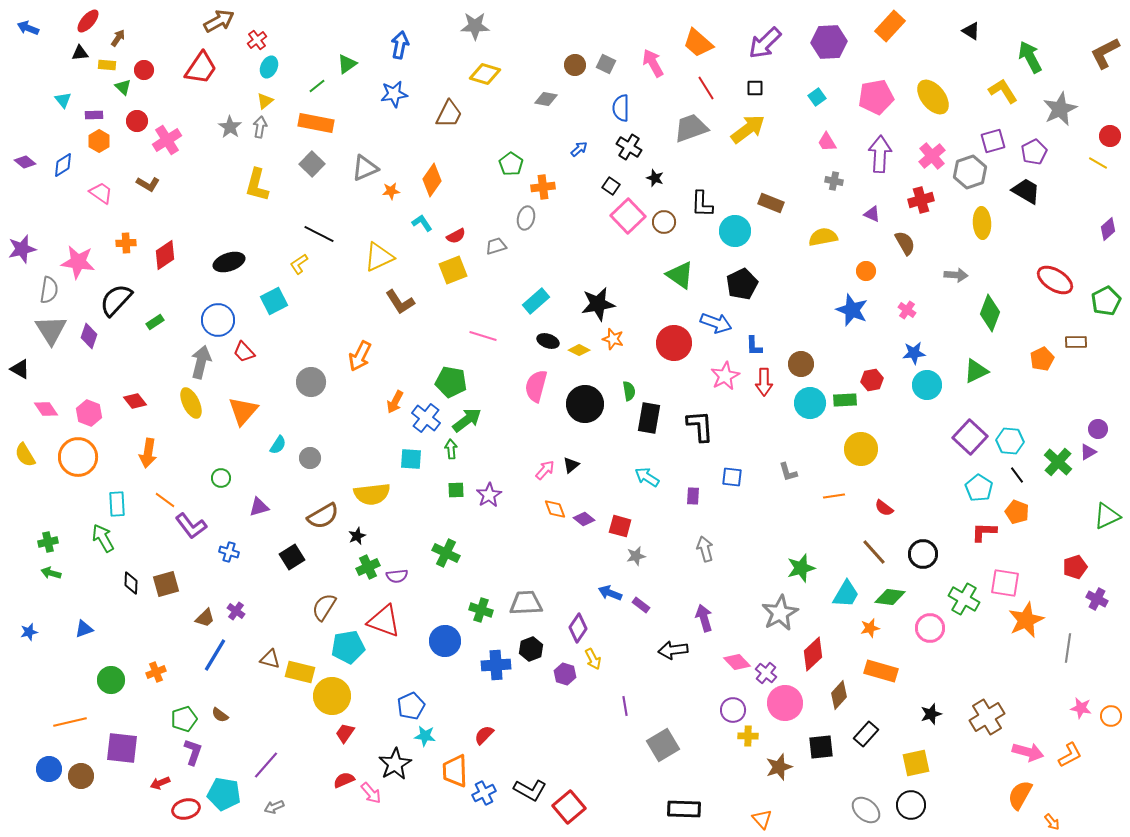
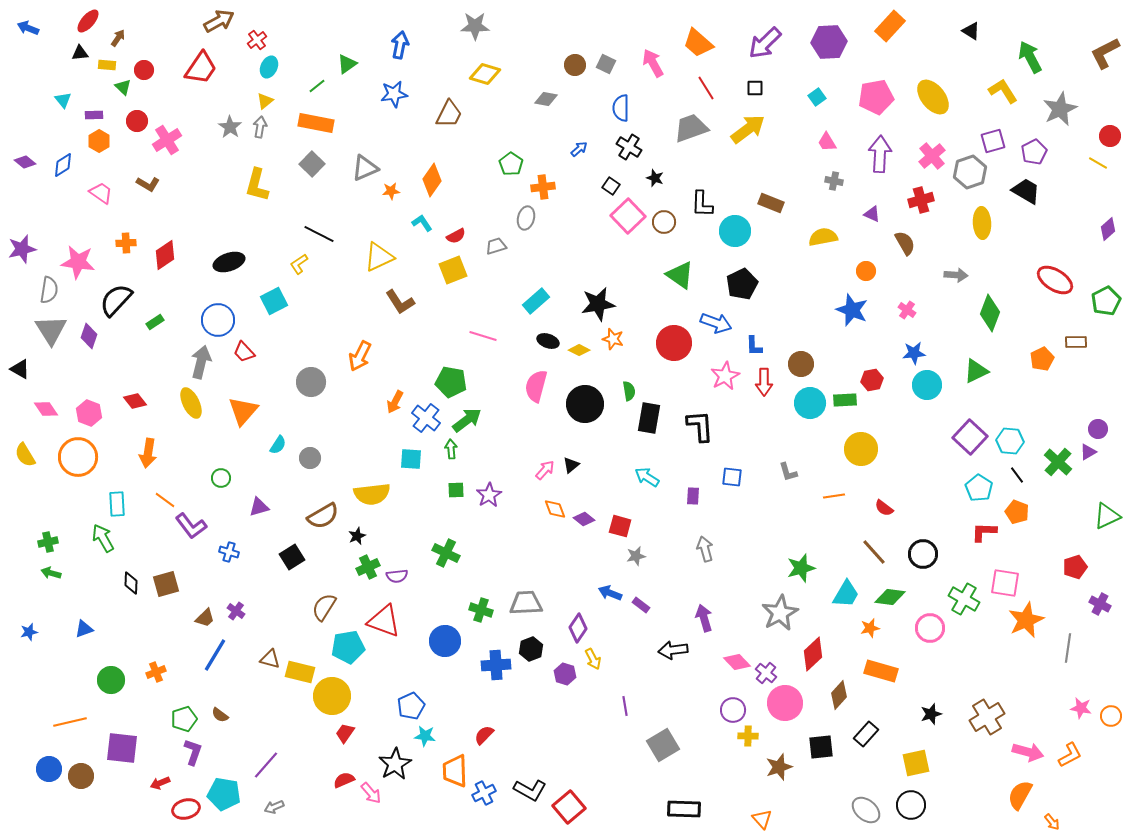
purple cross at (1097, 599): moved 3 px right, 5 px down
